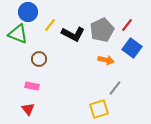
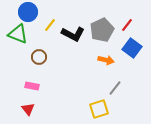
brown circle: moved 2 px up
